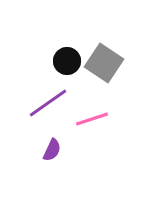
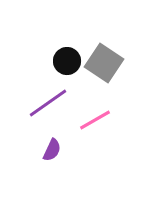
pink line: moved 3 px right, 1 px down; rotated 12 degrees counterclockwise
